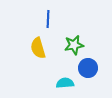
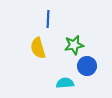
blue circle: moved 1 px left, 2 px up
